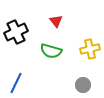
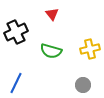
red triangle: moved 4 px left, 7 px up
